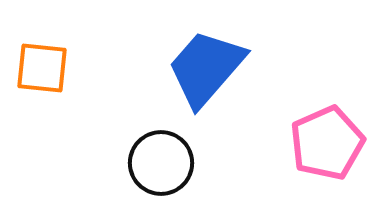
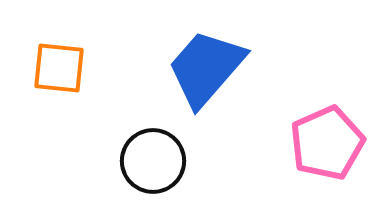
orange square: moved 17 px right
black circle: moved 8 px left, 2 px up
